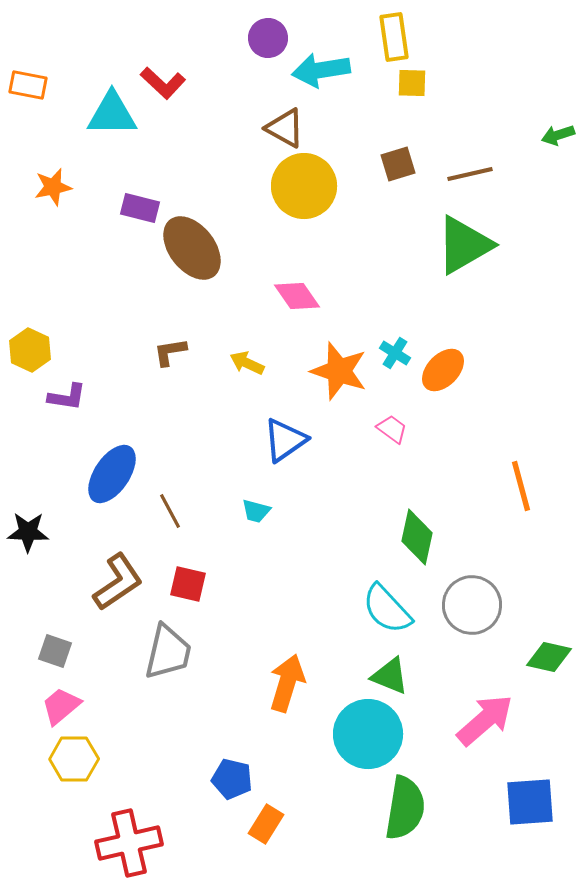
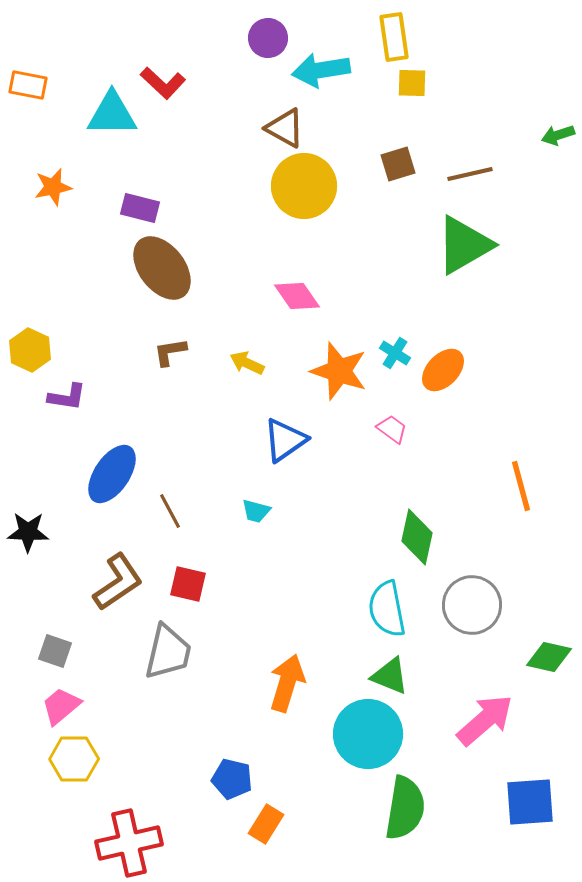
brown ellipse at (192, 248): moved 30 px left, 20 px down
cyan semicircle at (387, 609): rotated 32 degrees clockwise
